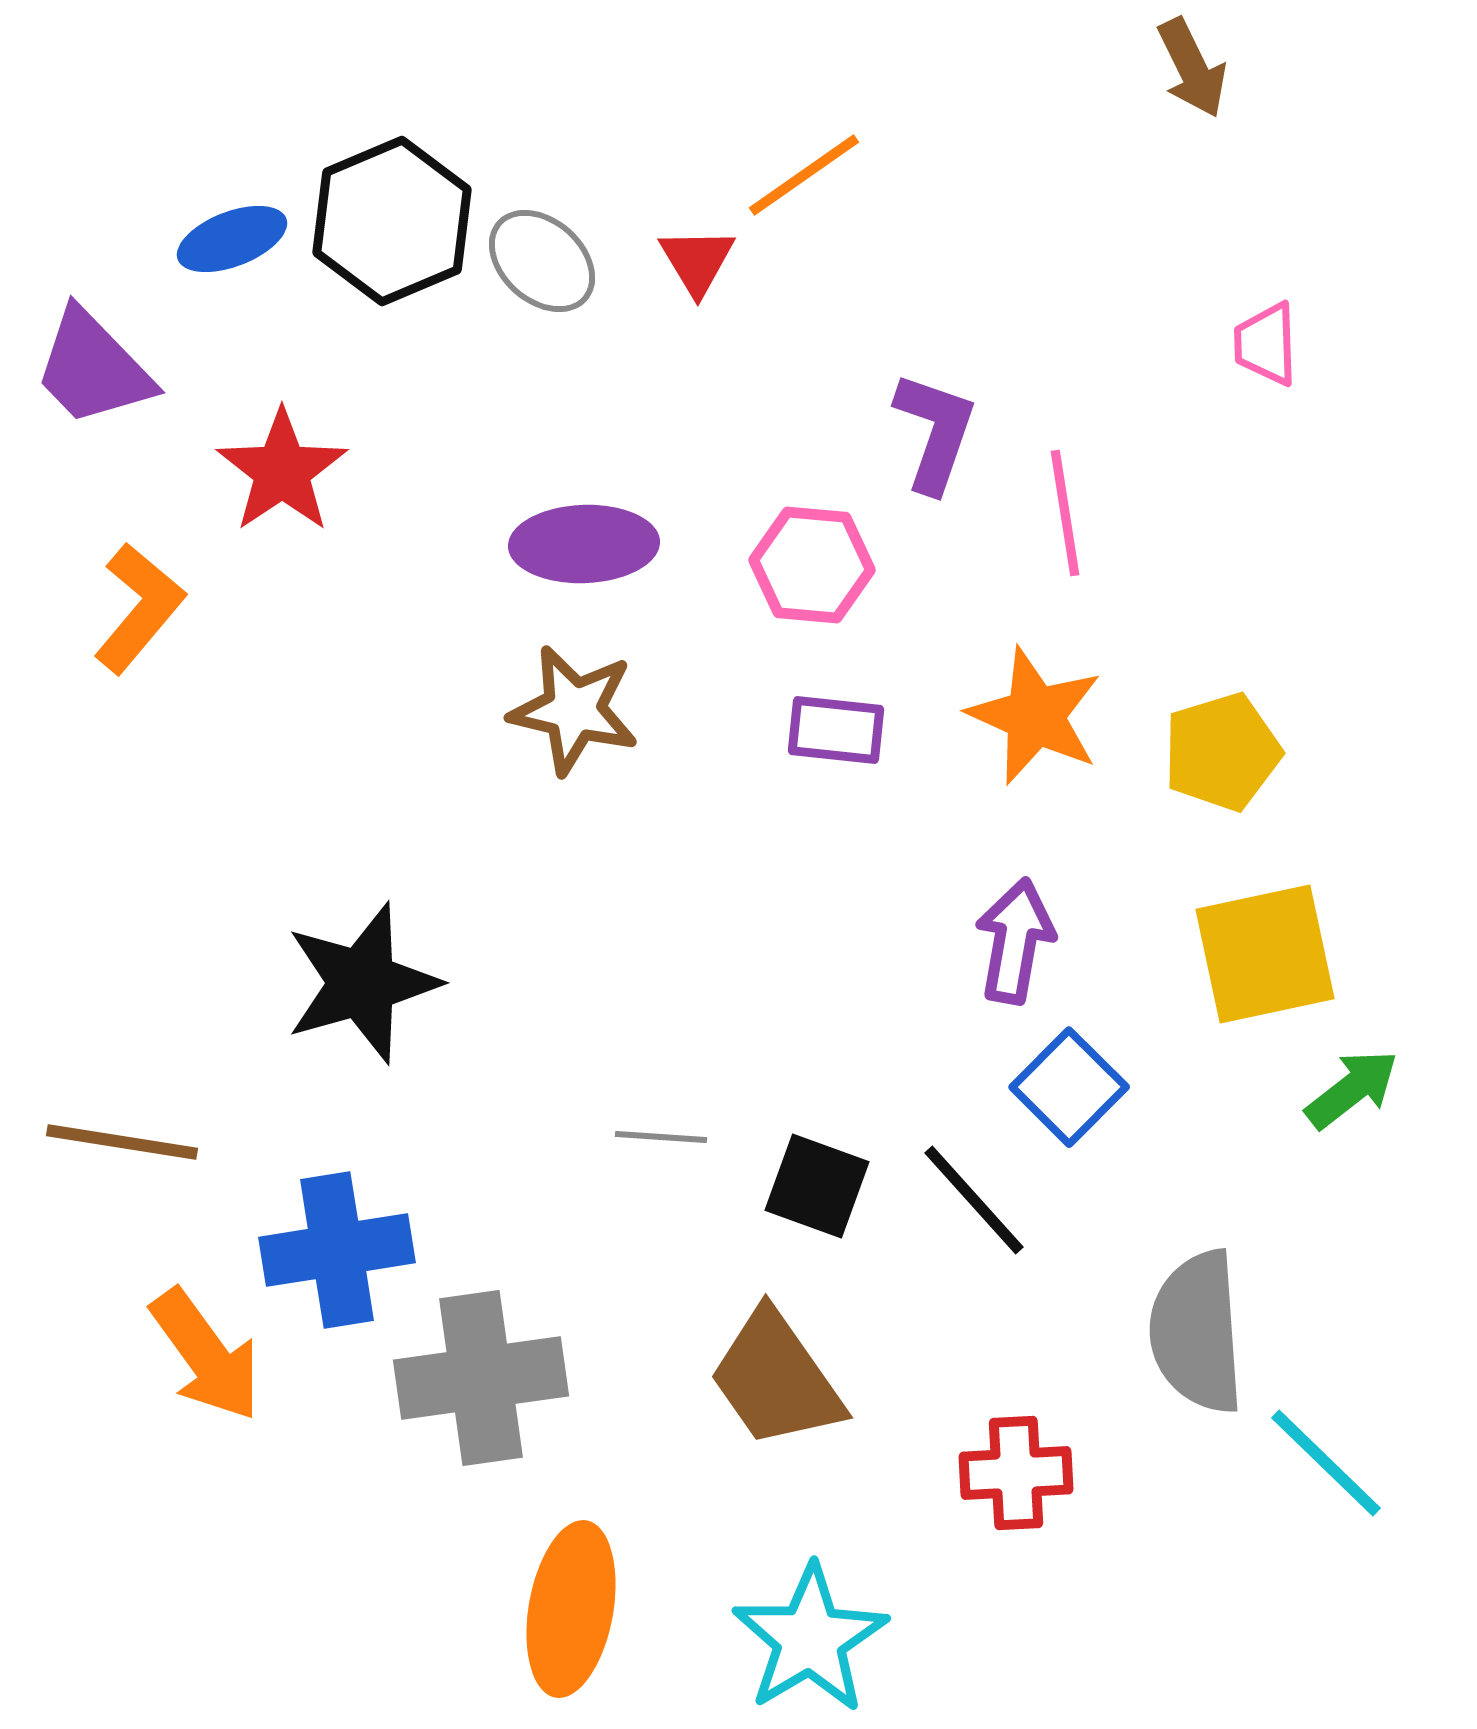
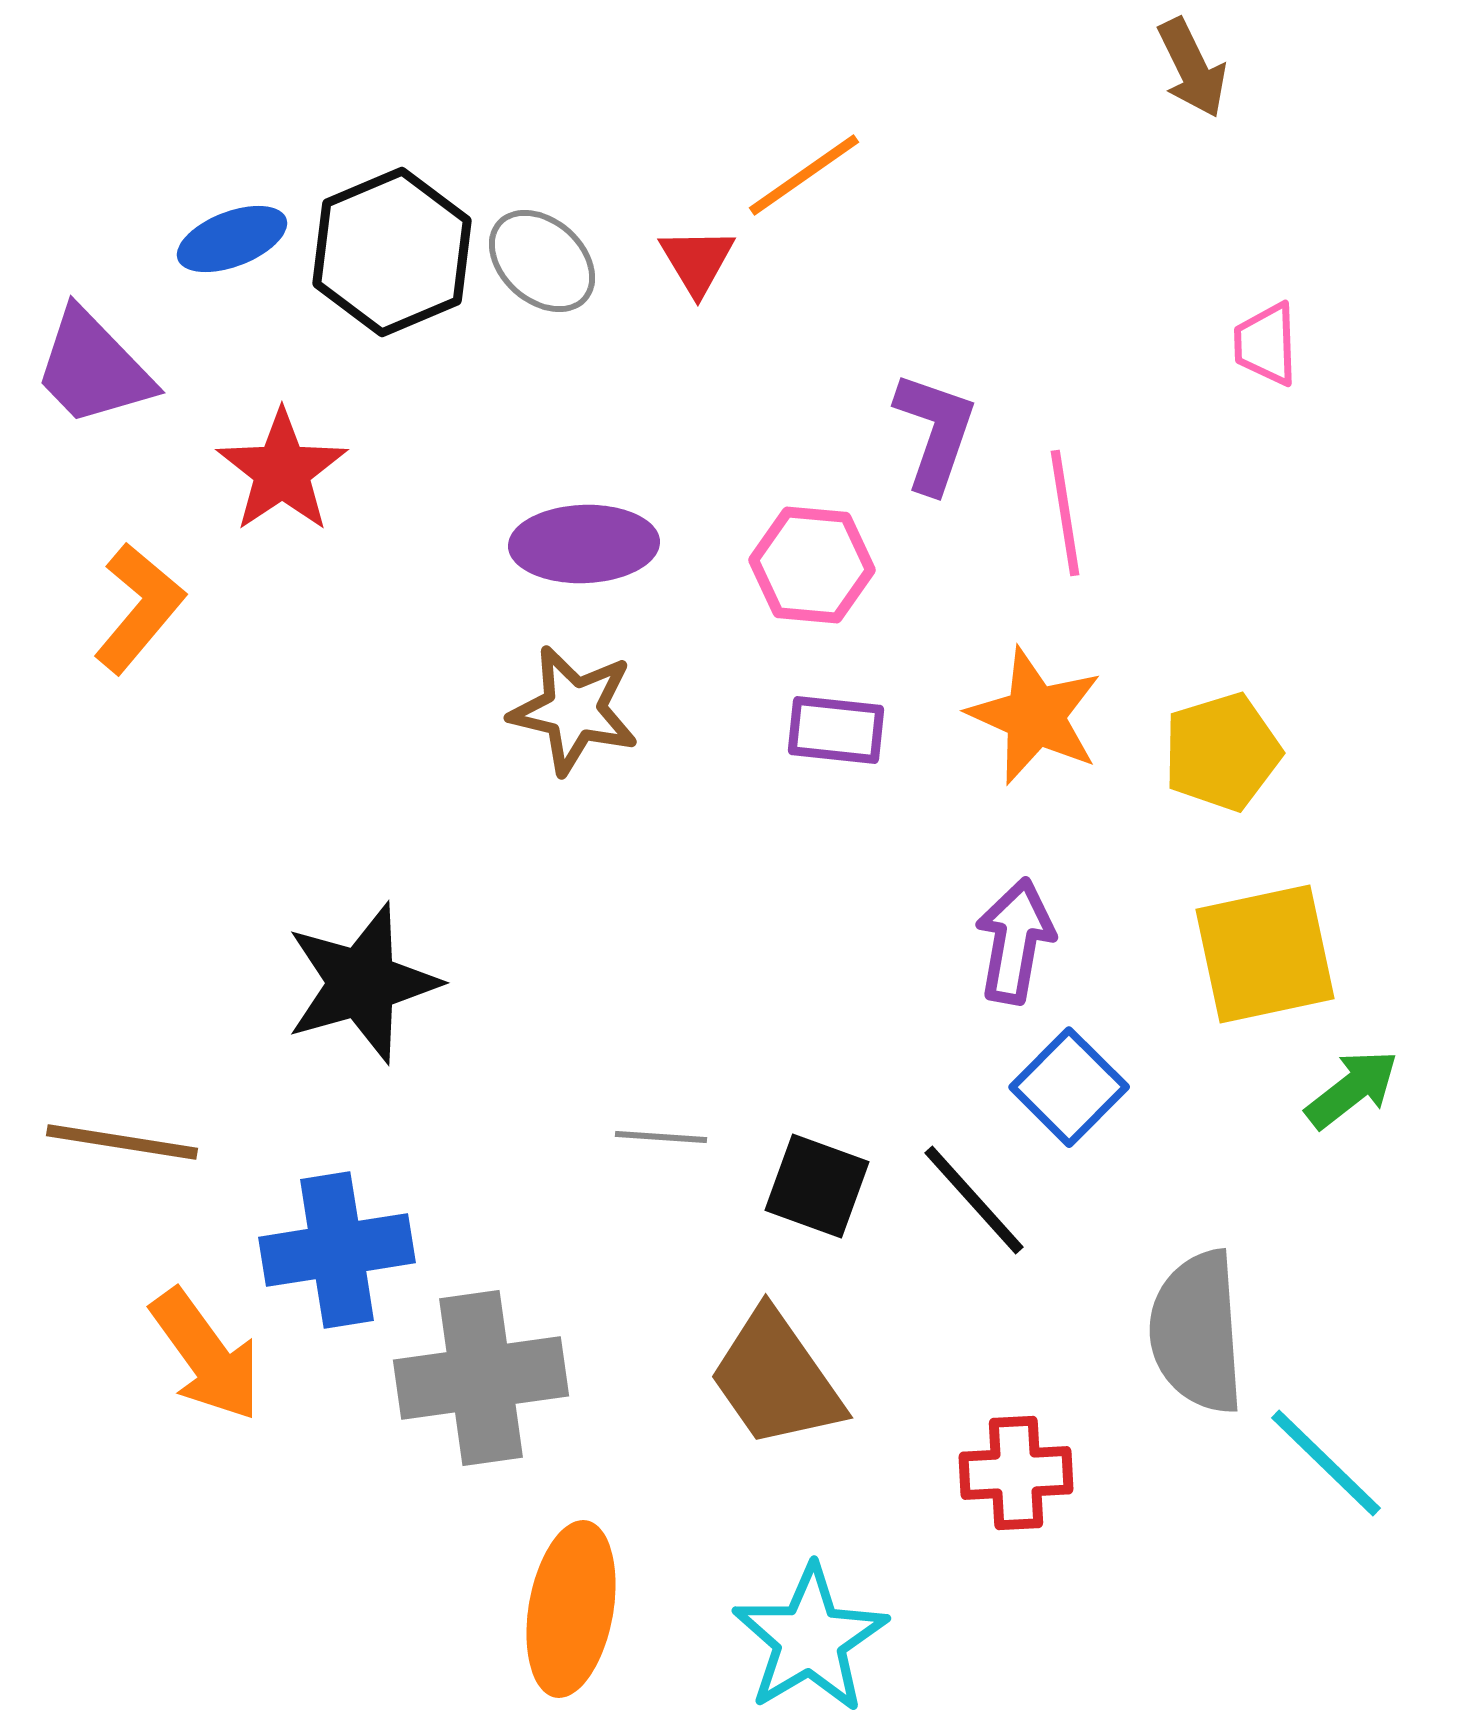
black hexagon: moved 31 px down
